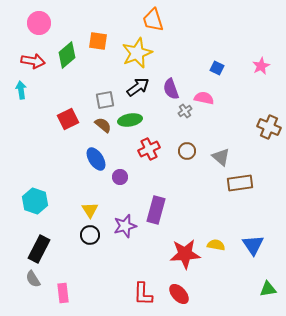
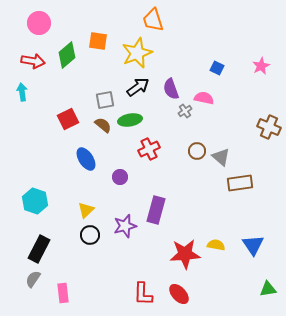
cyan arrow: moved 1 px right, 2 px down
brown circle: moved 10 px right
blue ellipse: moved 10 px left
yellow triangle: moved 4 px left; rotated 18 degrees clockwise
gray semicircle: rotated 66 degrees clockwise
